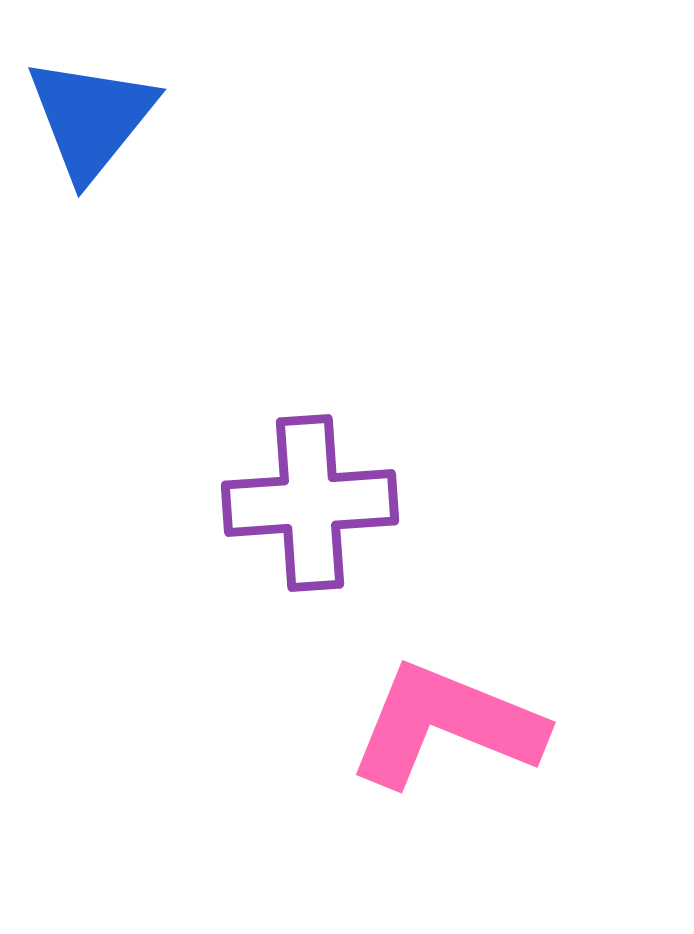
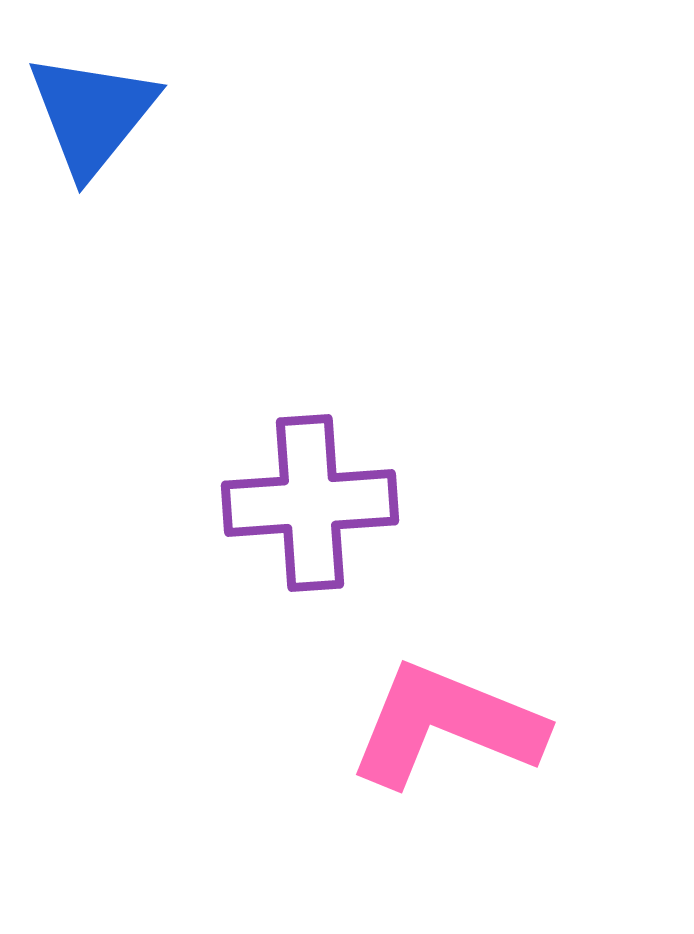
blue triangle: moved 1 px right, 4 px up
